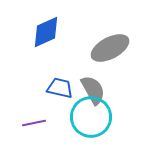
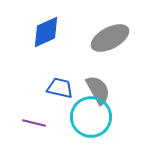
gray ellipse: moved 10 px up
gray semicircle: moved 5 px right
purple line: rotated 25 degrees clockwise
